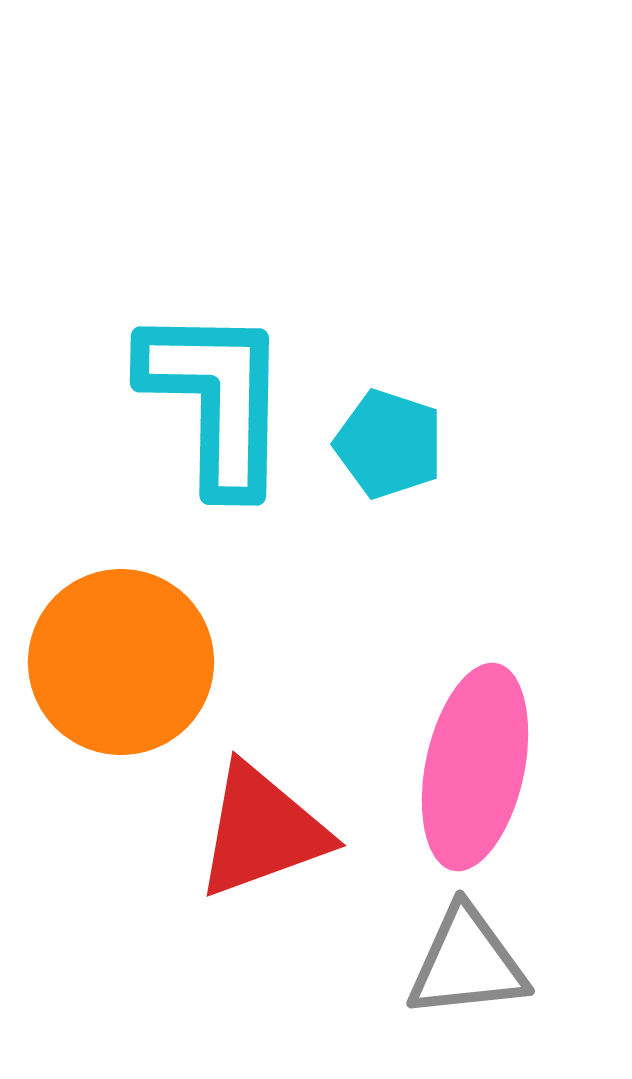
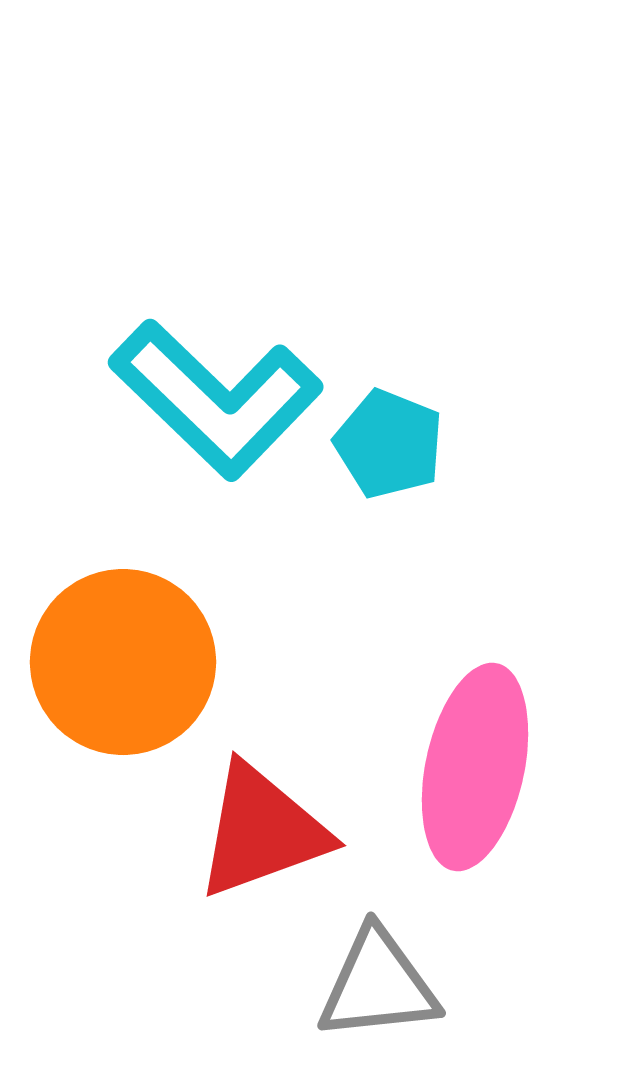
cyan L-shape: rotated 133 degrees clockwise
cyan pentagon: rotated 4 degrees clockwise
orange circle: moved 2 px right
gray triangle: moved 89 px left, 22 px down
